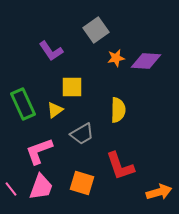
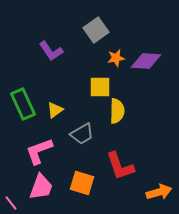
yellow square: moved 28 px right
yellow semicircle: moved 1 px left, 1 px down
pink line: moved 14 px down
